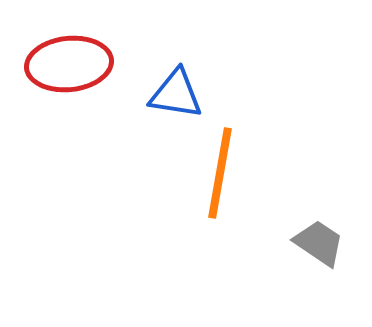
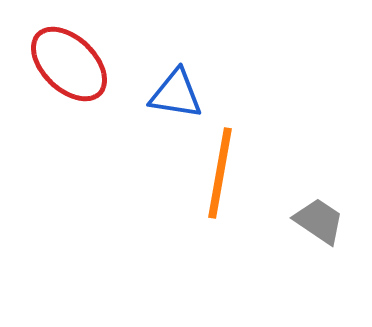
red ellipse: rotated 50 degrees clockwise
gray trapezoid: moved 22 px up
